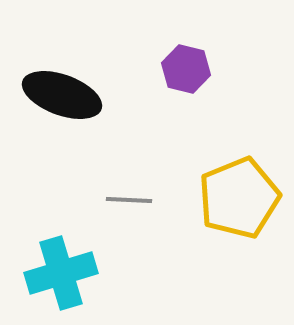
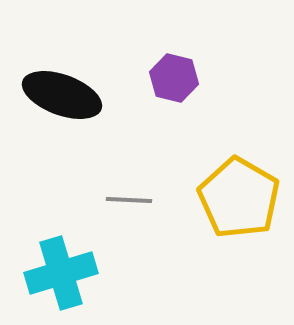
purple hexagon: moved 12 px left, 9 px down
yellow pentagon: rotated 20 degrees counterclockwise
